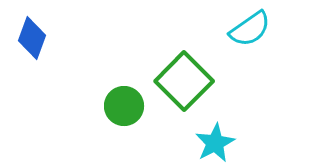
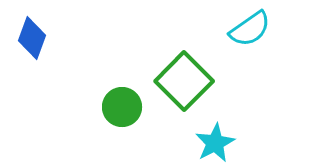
green circle: moved 2 px left, 1 px down
